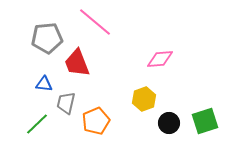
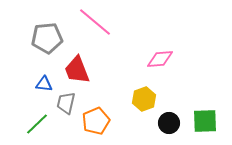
red trapezoid: moved 7 px down
green square: rotated 16 degrees clockwise
